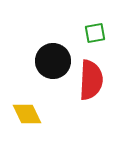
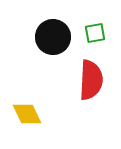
black circle: moved 24 px up
